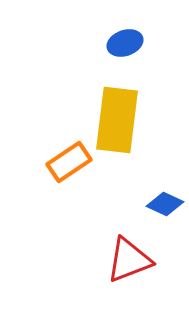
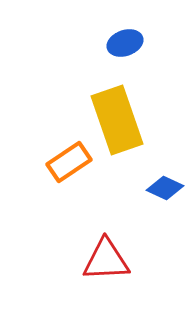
yellow rectangle: rotated 26 degrees counterclockwise
blue diamond: moved 16 px up
red triangle: moved 23 px left; rotated 18 degrees clockwise
